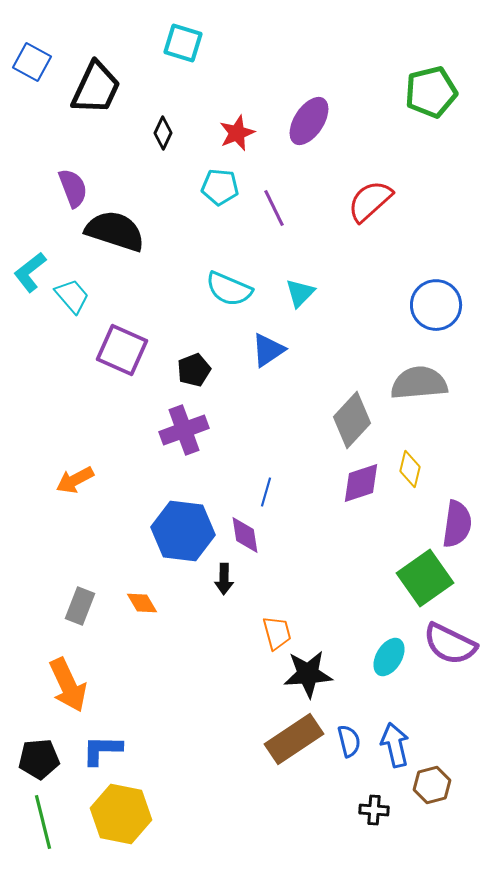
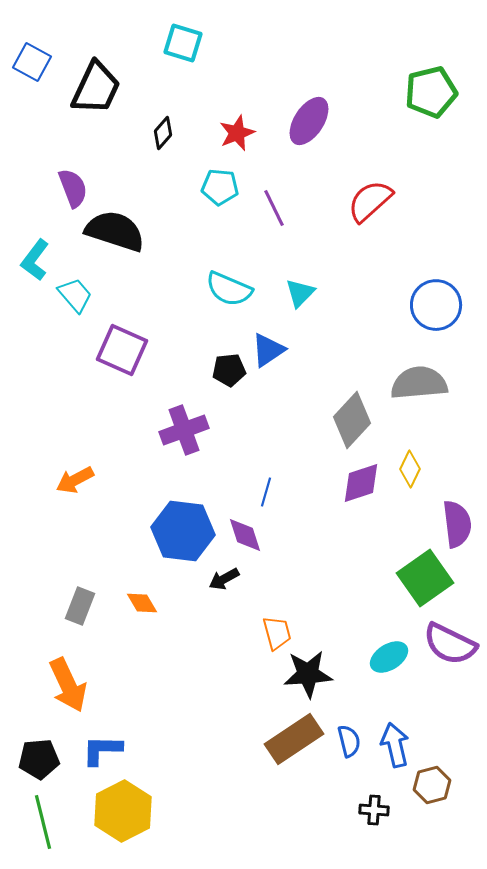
black diamond at (163, 133): rotated 16 degrees clockwise
cyan L-shape at (30, 272): moved 5 px right, 12 px up; rotated 15 degrees counterclockwise
cyan trapezoid at (72, 296): moved 3 px right, 1 px up
black pentagon at (194, 370): moved 35 px right; rotated 16 degrees clockwise
yellow diamond at (410, 469): rotated 12 degrees clockwise
purple semicircle at (457, 524): rotated 15 degrees counterclockwise
purple diamond at (245, 535): rotated 9 degrees counterclockwise
black arrow at (224, 579): rotated 60 degrees clockwise
cyan ellipse at (389, 657): rotated 27 degrees clockwise
yellow hexagon at (121, 814): moved 2 px right, 3 px up; rotated 22 degrees clockwise
